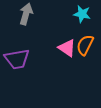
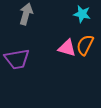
pink triangle: rotated 18 degrees counterclockwise
